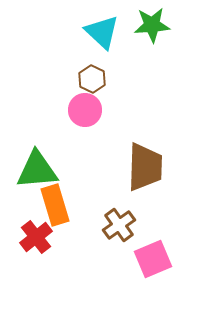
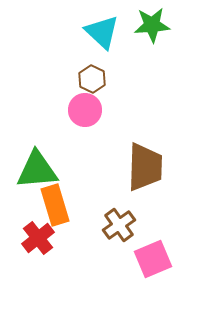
red cross: moved 2 px right, 1 px down
